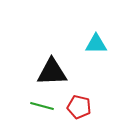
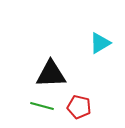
cyan triangle: moved 4 px right, 1 px up; rotated 30 degrees counterclockwise
black triangle: moved 1 px left, 2 px down
